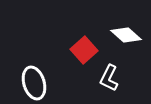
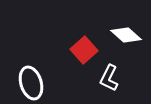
white ellipse: moved 3 px left
